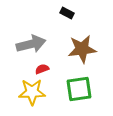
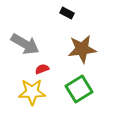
gray arrow: moved 6 px left; rotated 44 degrees clockwise
green square: rotated 24 degrees counterclockwise
